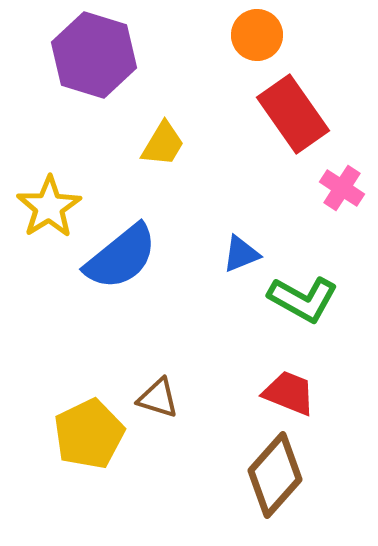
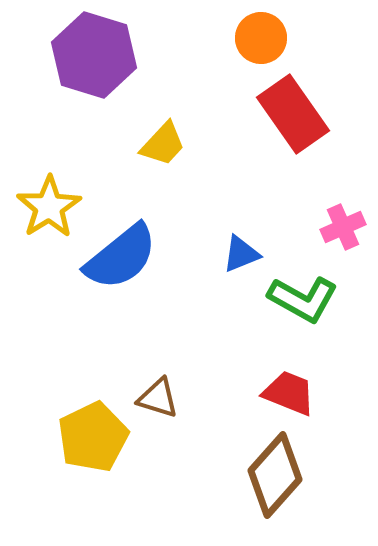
orange circle: moved 4 px right, 3 px down
yellow trapezoid: rotated 12 degrees clockwise
pink cross: moved 1 px right, 39 px down; rotated 33 degrees clockwise
yellow pentagon: moved 4 px right, 3 px down
